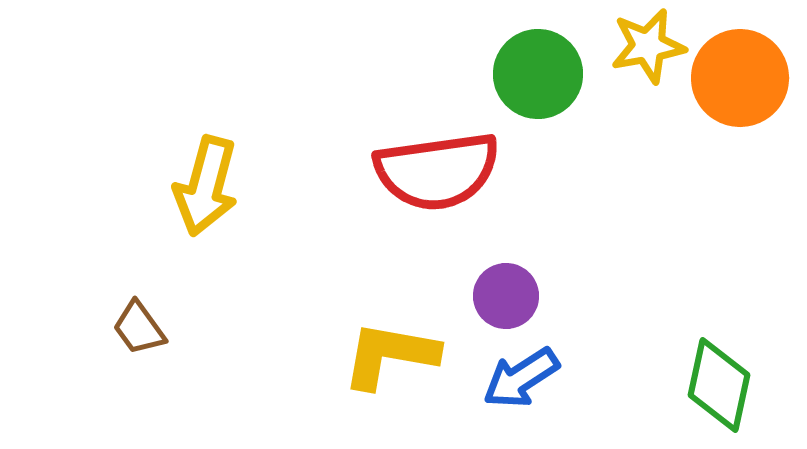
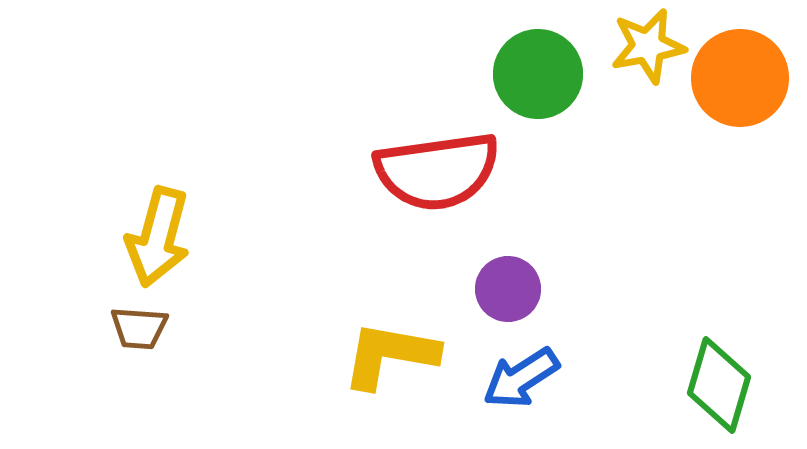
yellow arrow: moved 48 px left, 51 px down
purple circle: moved 2 px right, 7 px up
brown trapezoid: rotated 50 degrees counterclockwise
green diamond: rotated 4 degrees clockwise
